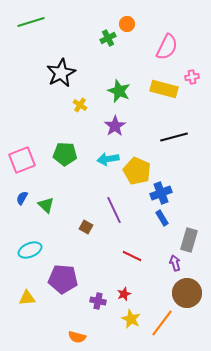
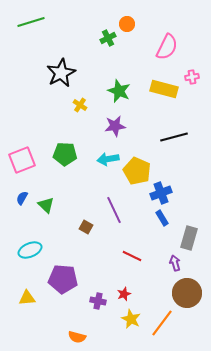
purple star: rotated 25 degrees clockwise
gray rectangle: moved 2 px up
